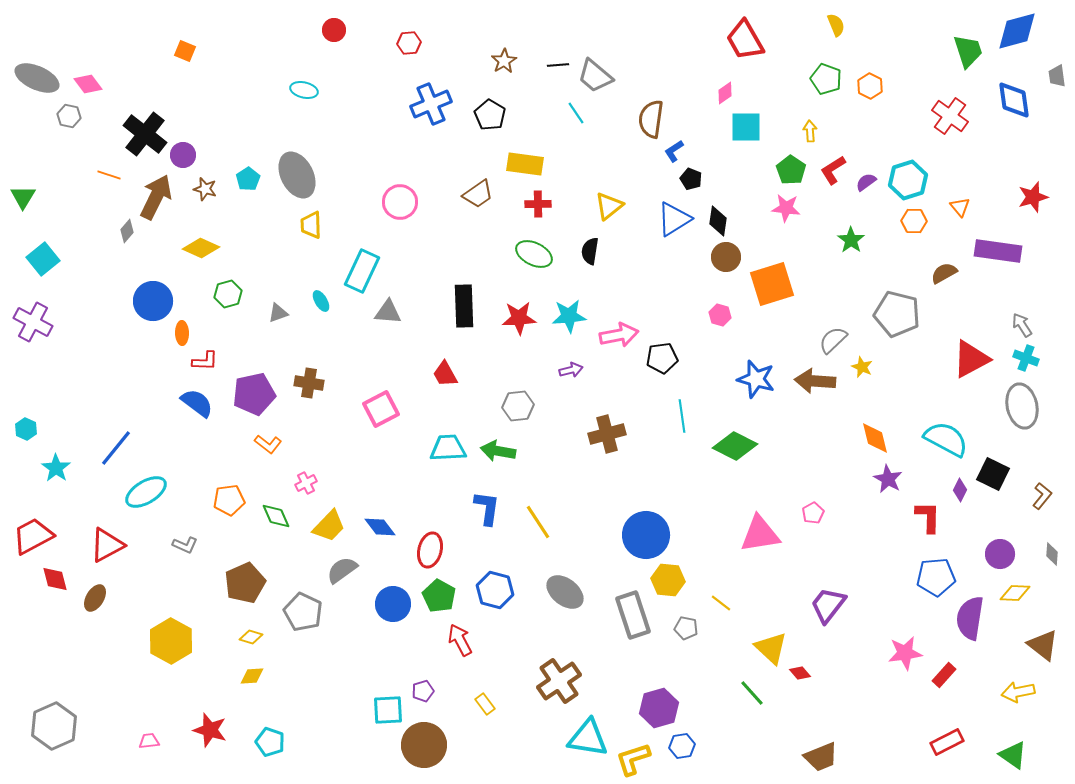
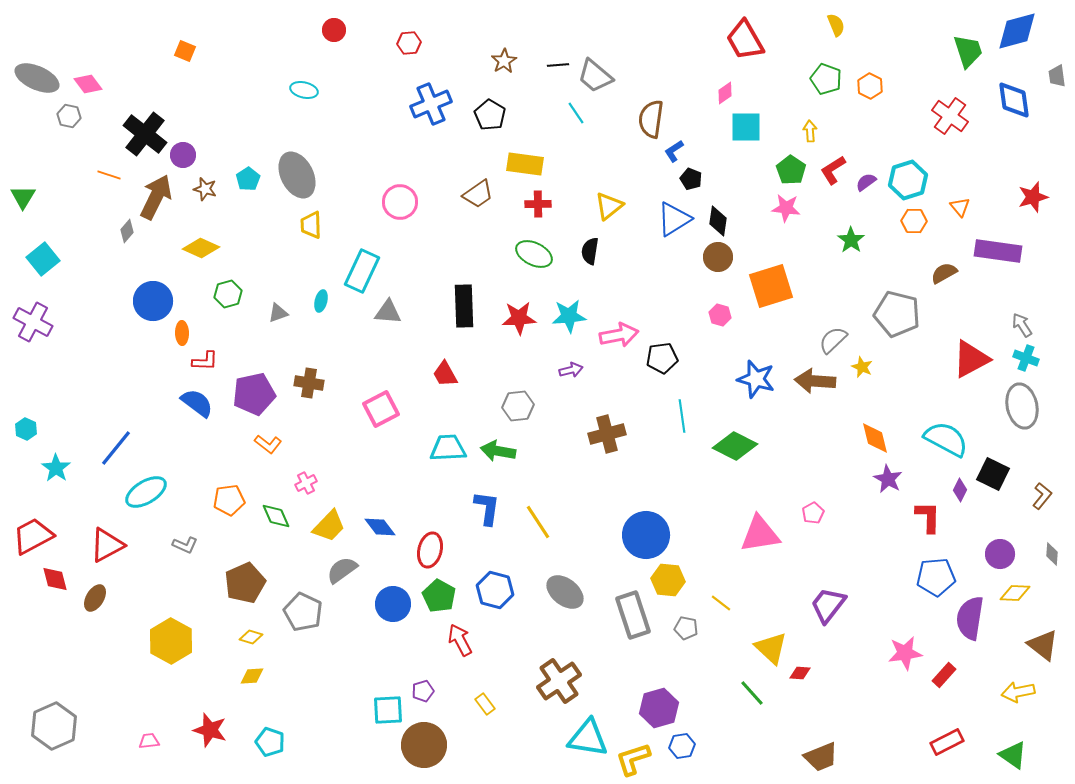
brown circle at (726, 257): moved 8 px left
orange square at (772, 284): moved 1 px left, 2 px down
cyan ellipse at (321, 301): rotated 45 degrees clockwise
red diamond at (800, 673): rotated 45 degrees counterclockwise
